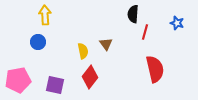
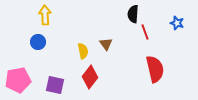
red line: rotated 35 degrees counterclockwise
